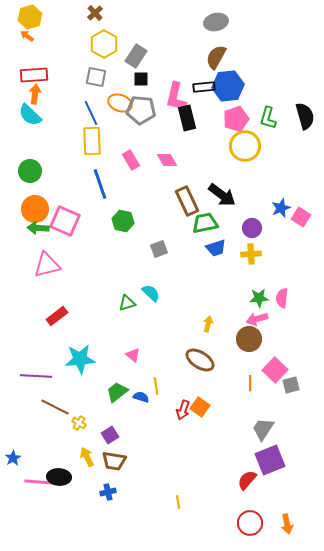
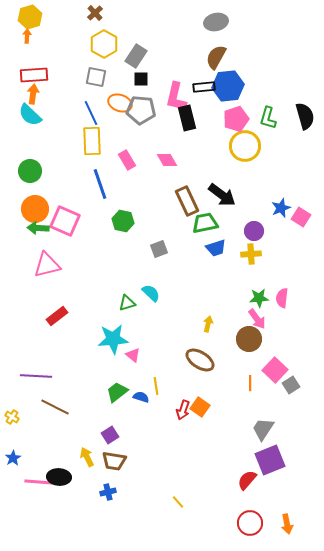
orange arrow at (27, 36): rotated 56 degrees clockwise
orange arrow at (35, 94): moved 2 px left
pink rectangle at (131, 160): moved 4 px left
purple circle at (252, 228): moved 2 px right, 3 px down
pink arrow at (257, 319): rotated 110 degrees counterclockwise
cyan star at (80, 359): moved 33 px right, 20 px up
gray square at (291, 385): rotated 18 degrees counterclockwise
yellow cross at (79, 423): moved 67 px left, 6 px up
yellow line at (178, 502): rotated 32 degrees counterclockwise
